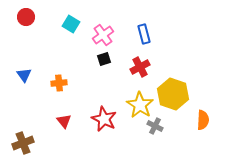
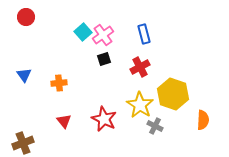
cyan square: moved 12 px right, 8 px down; rotated 18 degrees clockwise
